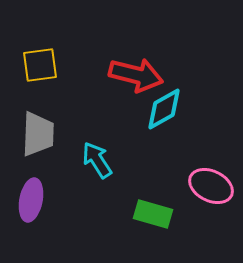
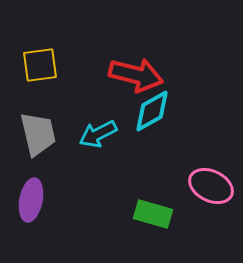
cyan diamond: moved 12 px left, 2 px down
gray trapezoid: rotated 15 degrees counterclockwise
cyan arrow: moved 1 px right, 26 px up; rotated 84 degrees counterclockwise
